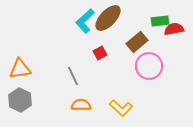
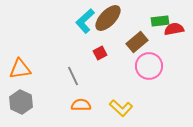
gray hexagon: moved 1 px right, 2 px down
